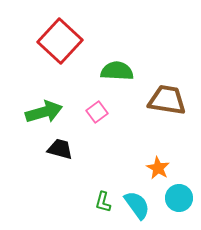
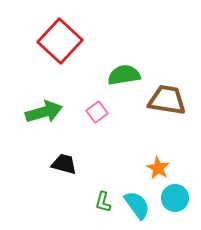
green semicircle: moved 7 px right, 4 px down; rotated 12 degrees counterclockwise
black trapezoid: moved 4 px right, 15 px down
cyan circle: moved 4 px left
